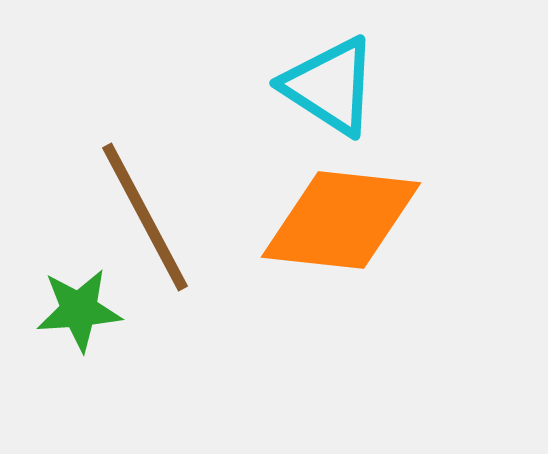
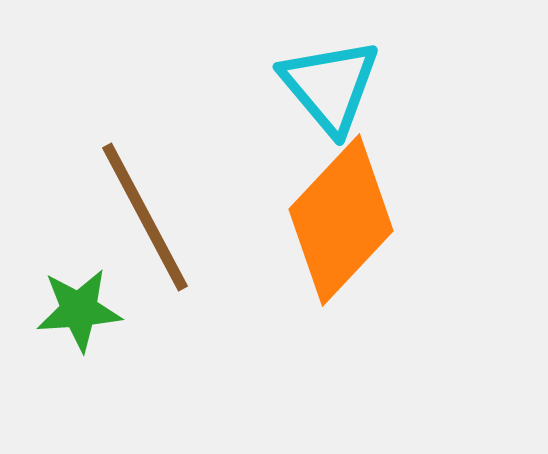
cyan triangle: rotated 17 degrees clockwise
orange diamond: rotated 53 degrees counterclockwise
